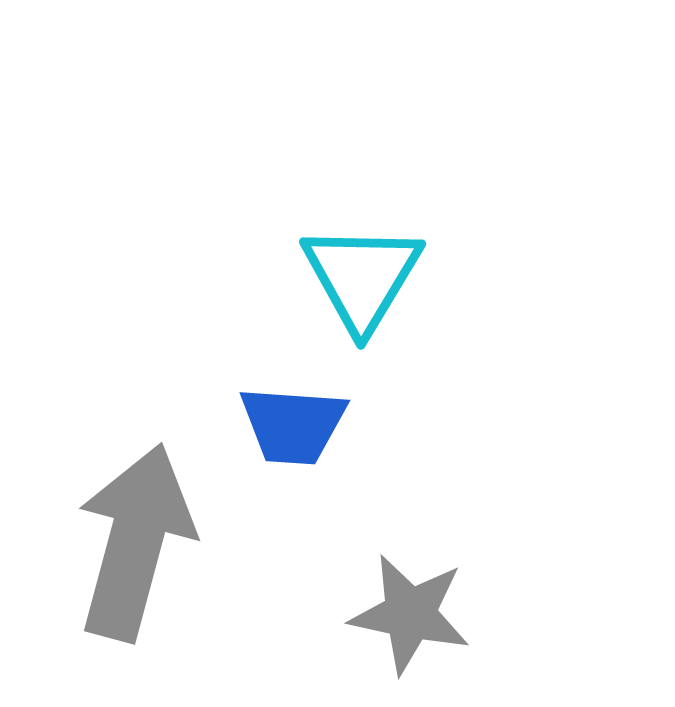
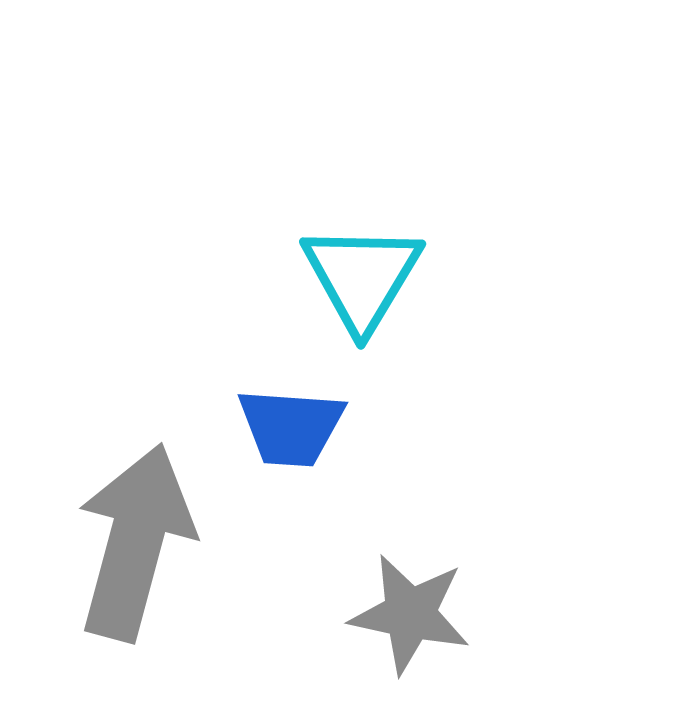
blue trapezoid: moved 2 px left, 2 px down
